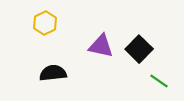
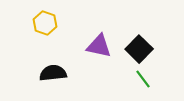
yellow hexagon: rotated 15 degrees counterclockwise
purple triangle: moved 2 px left
green line: moved 16 px left, 2 px up; rotated 18 degrees clockwise
